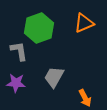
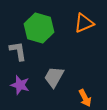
green hexagon: rotated 24 degrees counterclockwise
gray L-shape: moved 1 px left
purple star: moved 4 px right, 2 px down; rotated 12 degrees clockwise
